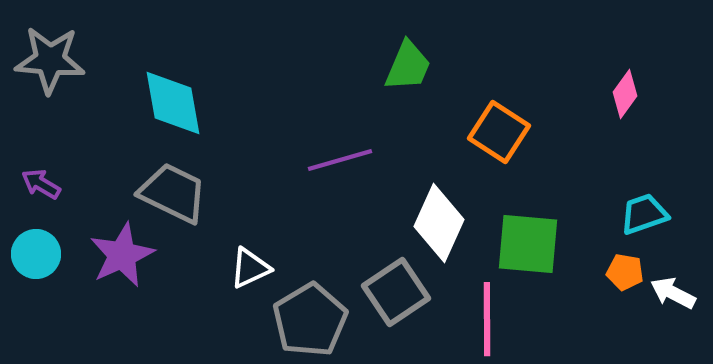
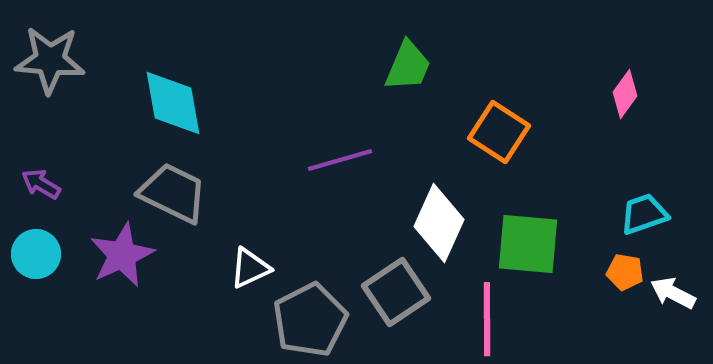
gray pentagon: rotated 4 degrees clockwise
